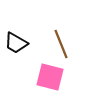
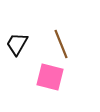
black trapezoid: moved 1 px right, 1 px down; rotated 90 degrees clockwise
